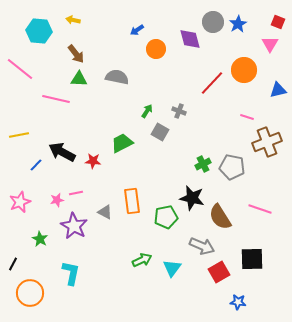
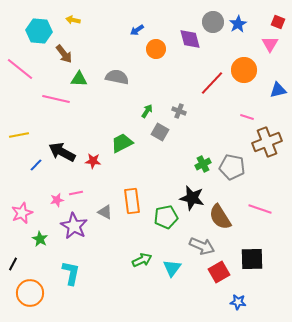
brown arrow at (76, 54): moved 12 px left
pink star at (20, 202): moved 2 px right, 11 px down
